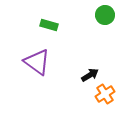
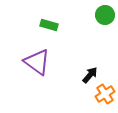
black arrow: rotated 18 degrees counterclockwise
